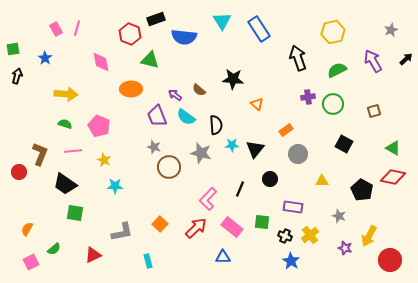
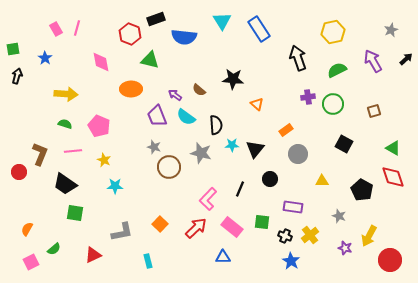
red diamond at (393, 177): rotated 60 degrees clockwise
